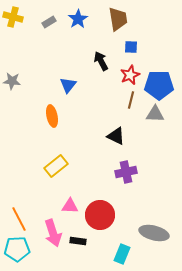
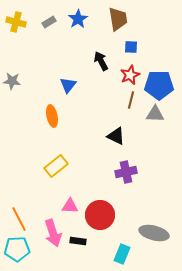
yellow cross: moved 3 px right, 5 px down
